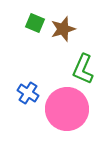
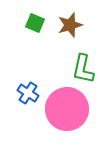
brown star: moved 7 px right, 4 px up
green L-shape: rotated 12 degrees counterclockwise
